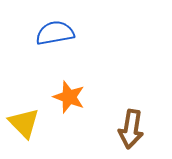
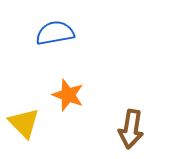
orange star: moved 1 px left, 2 px up
